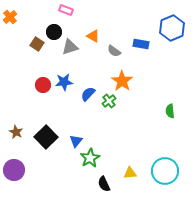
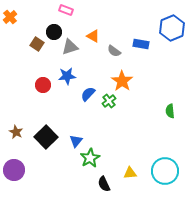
blue star: moved 3 px right, 6 px up
